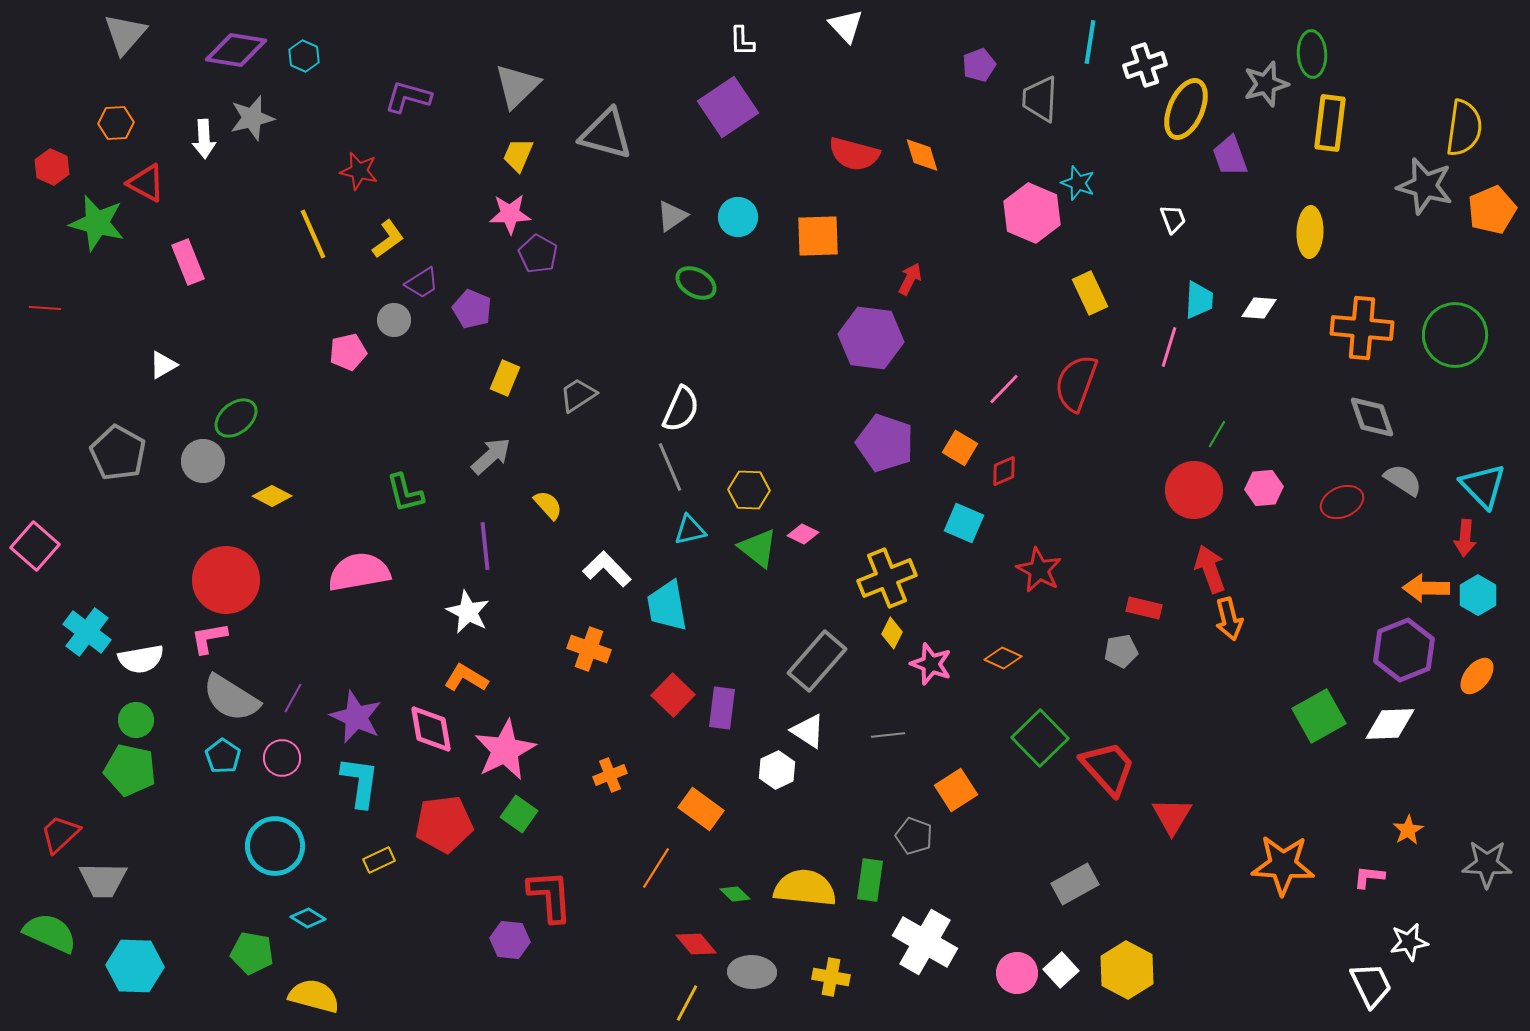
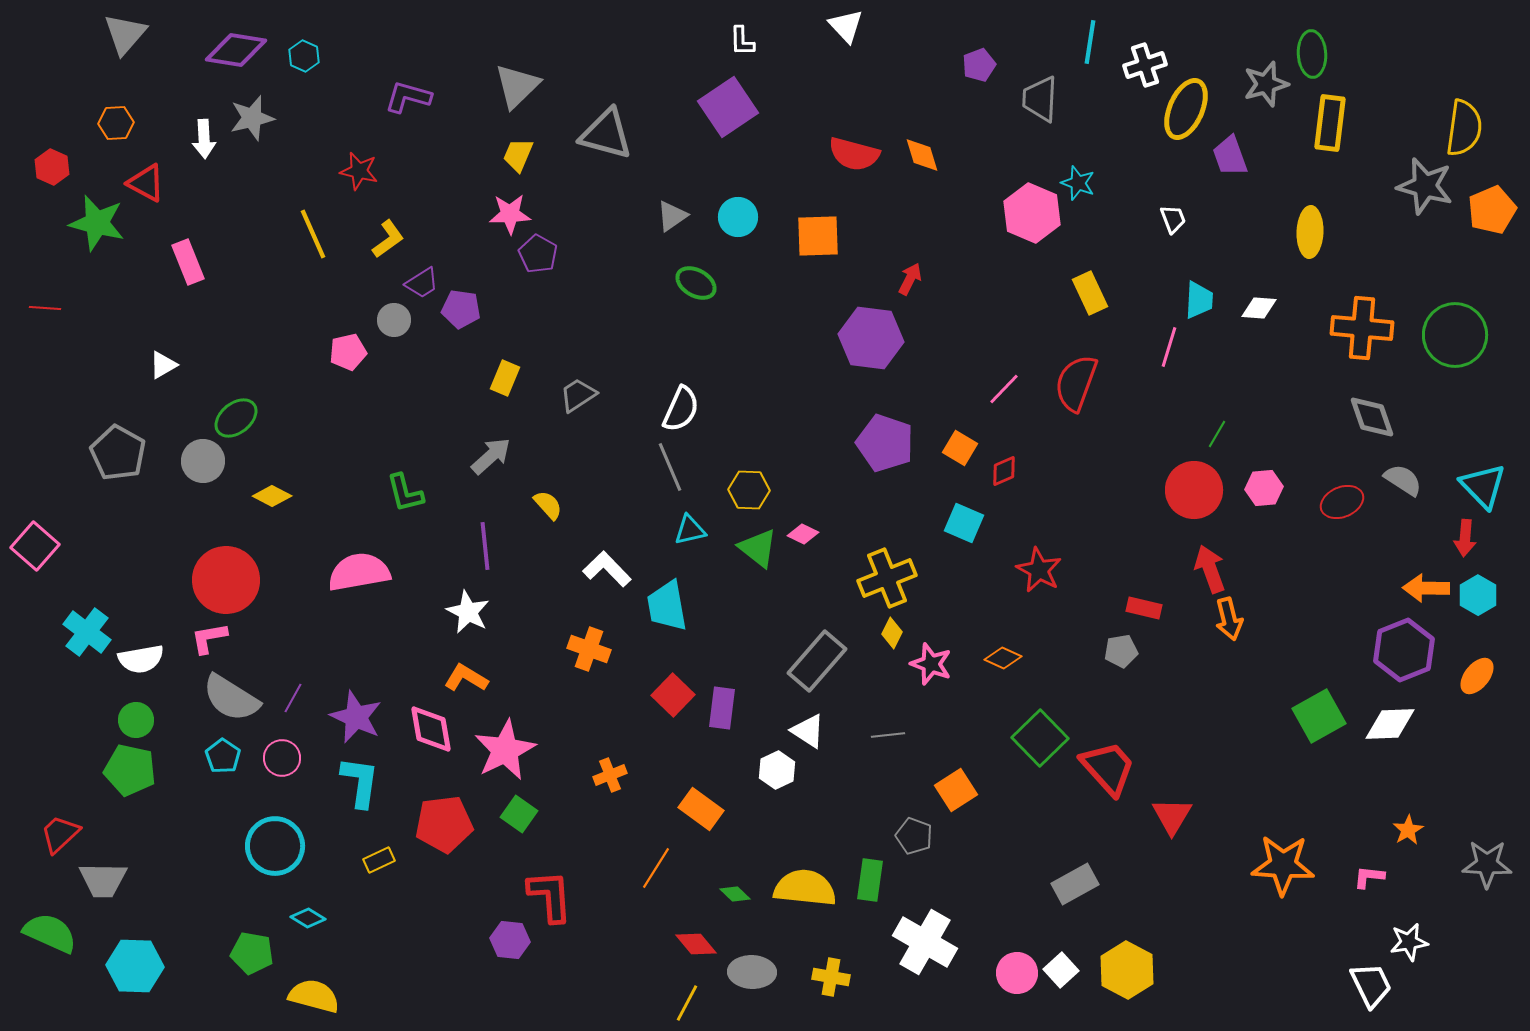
purple pentagon at (472, 309): moved 11 px left; rotated 15 degrees counterclockwise
